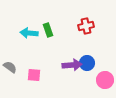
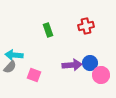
cyan arrow: moved 15 px left, 22 px down
blue circle: moved 3 px right
gray semicircle: rotated 96 degrees clockwise
pink square: rotated 16 degrees clockwise
pink circle: moved 4 px left, 5 px up
